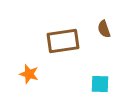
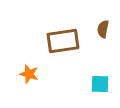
brown semicircle: moved 1 px left; rotated 30 degrees clockwise
